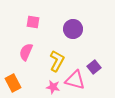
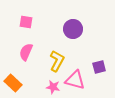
pink square: moved 7 px left
purple square: moved 5 px right; rotated 24 degrees clockwise
orange rectangle: rotated 18 degrees counterclockwise
